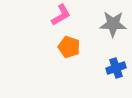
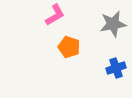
pink L-shape: moved 6 px left
gray star: rotated 12 degrees counterclockwise
